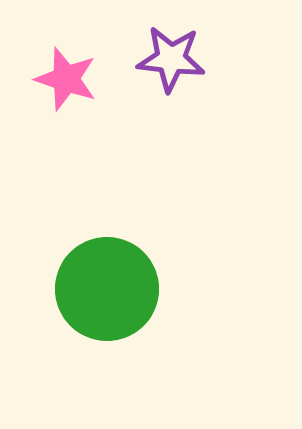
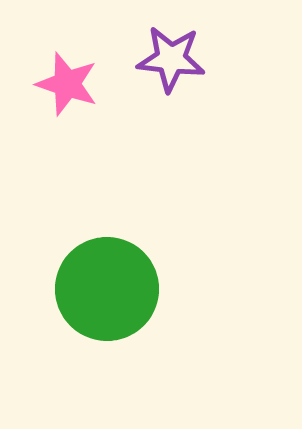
pink star: moved 1 px right, 5 px down
